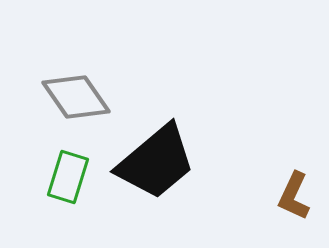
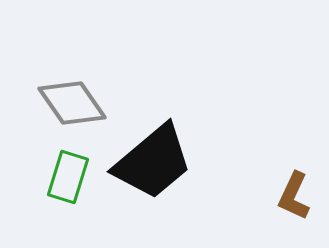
gray diamond: moved 4 px left, 6 px down
black trapezoid: moved 3 px left
